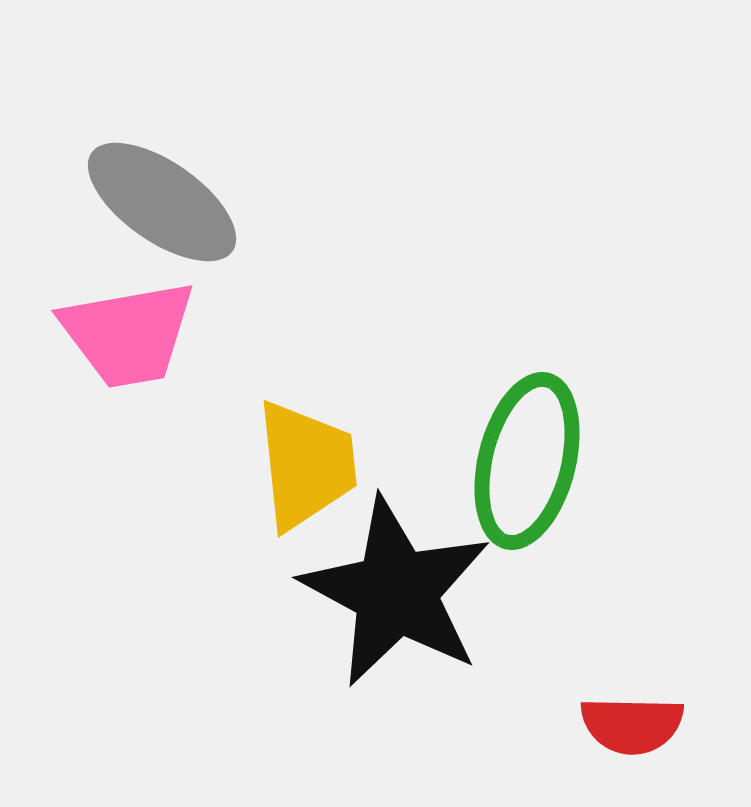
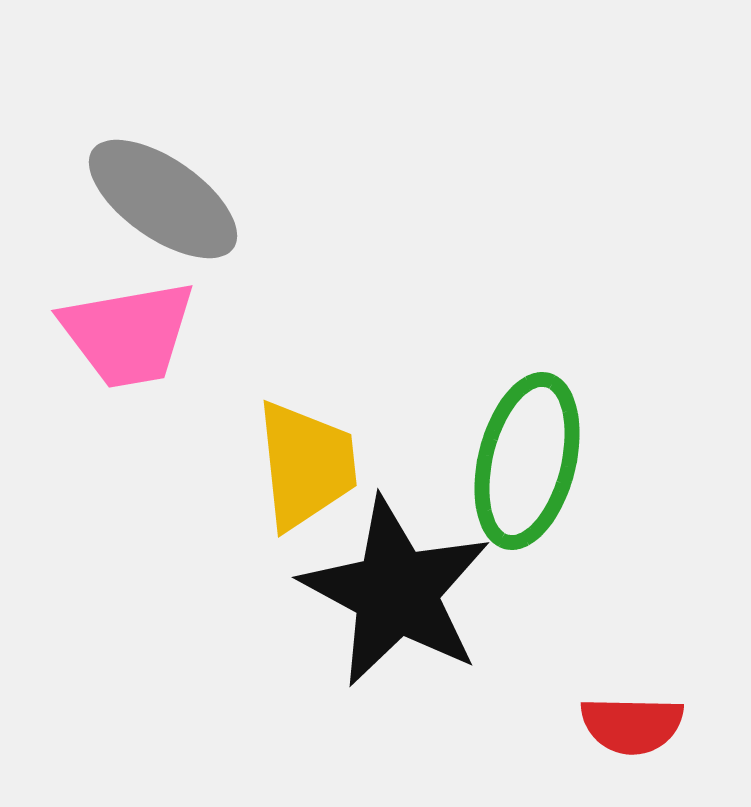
gray ellipse: moved 1 px right, 3 px up
